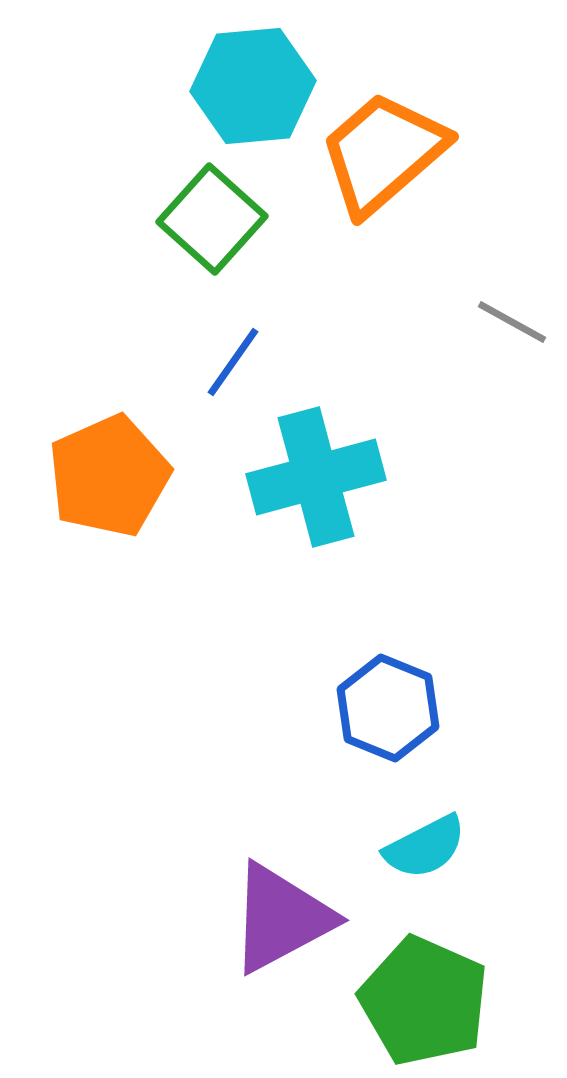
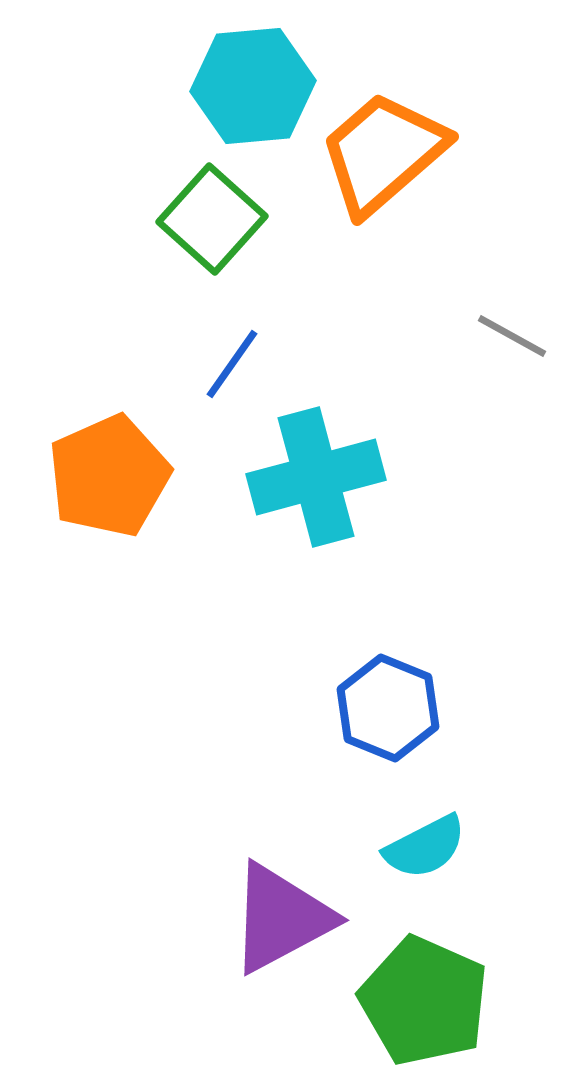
gray line: moved 14 px down
blue line: moved 1 px left, 2 px down
